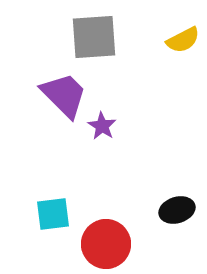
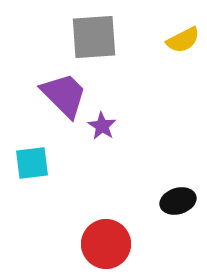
black ellipse: moved 1 px right, 9 px up
cyan square: moved 21 px left, 51 px up
